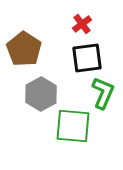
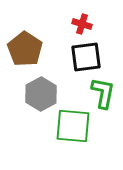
red cross: rotated 36 degrees counterclockwise
brown pentagon: moved 1 px right
black square: moved 1 px left, 1 px up
green L-shape: rotated 12 degrees counterclockwise
